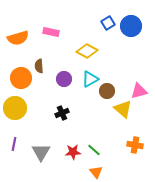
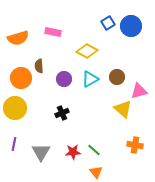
pink rectangle: moved 2 px right
brown circle: moved 10 px right, 14 px up
